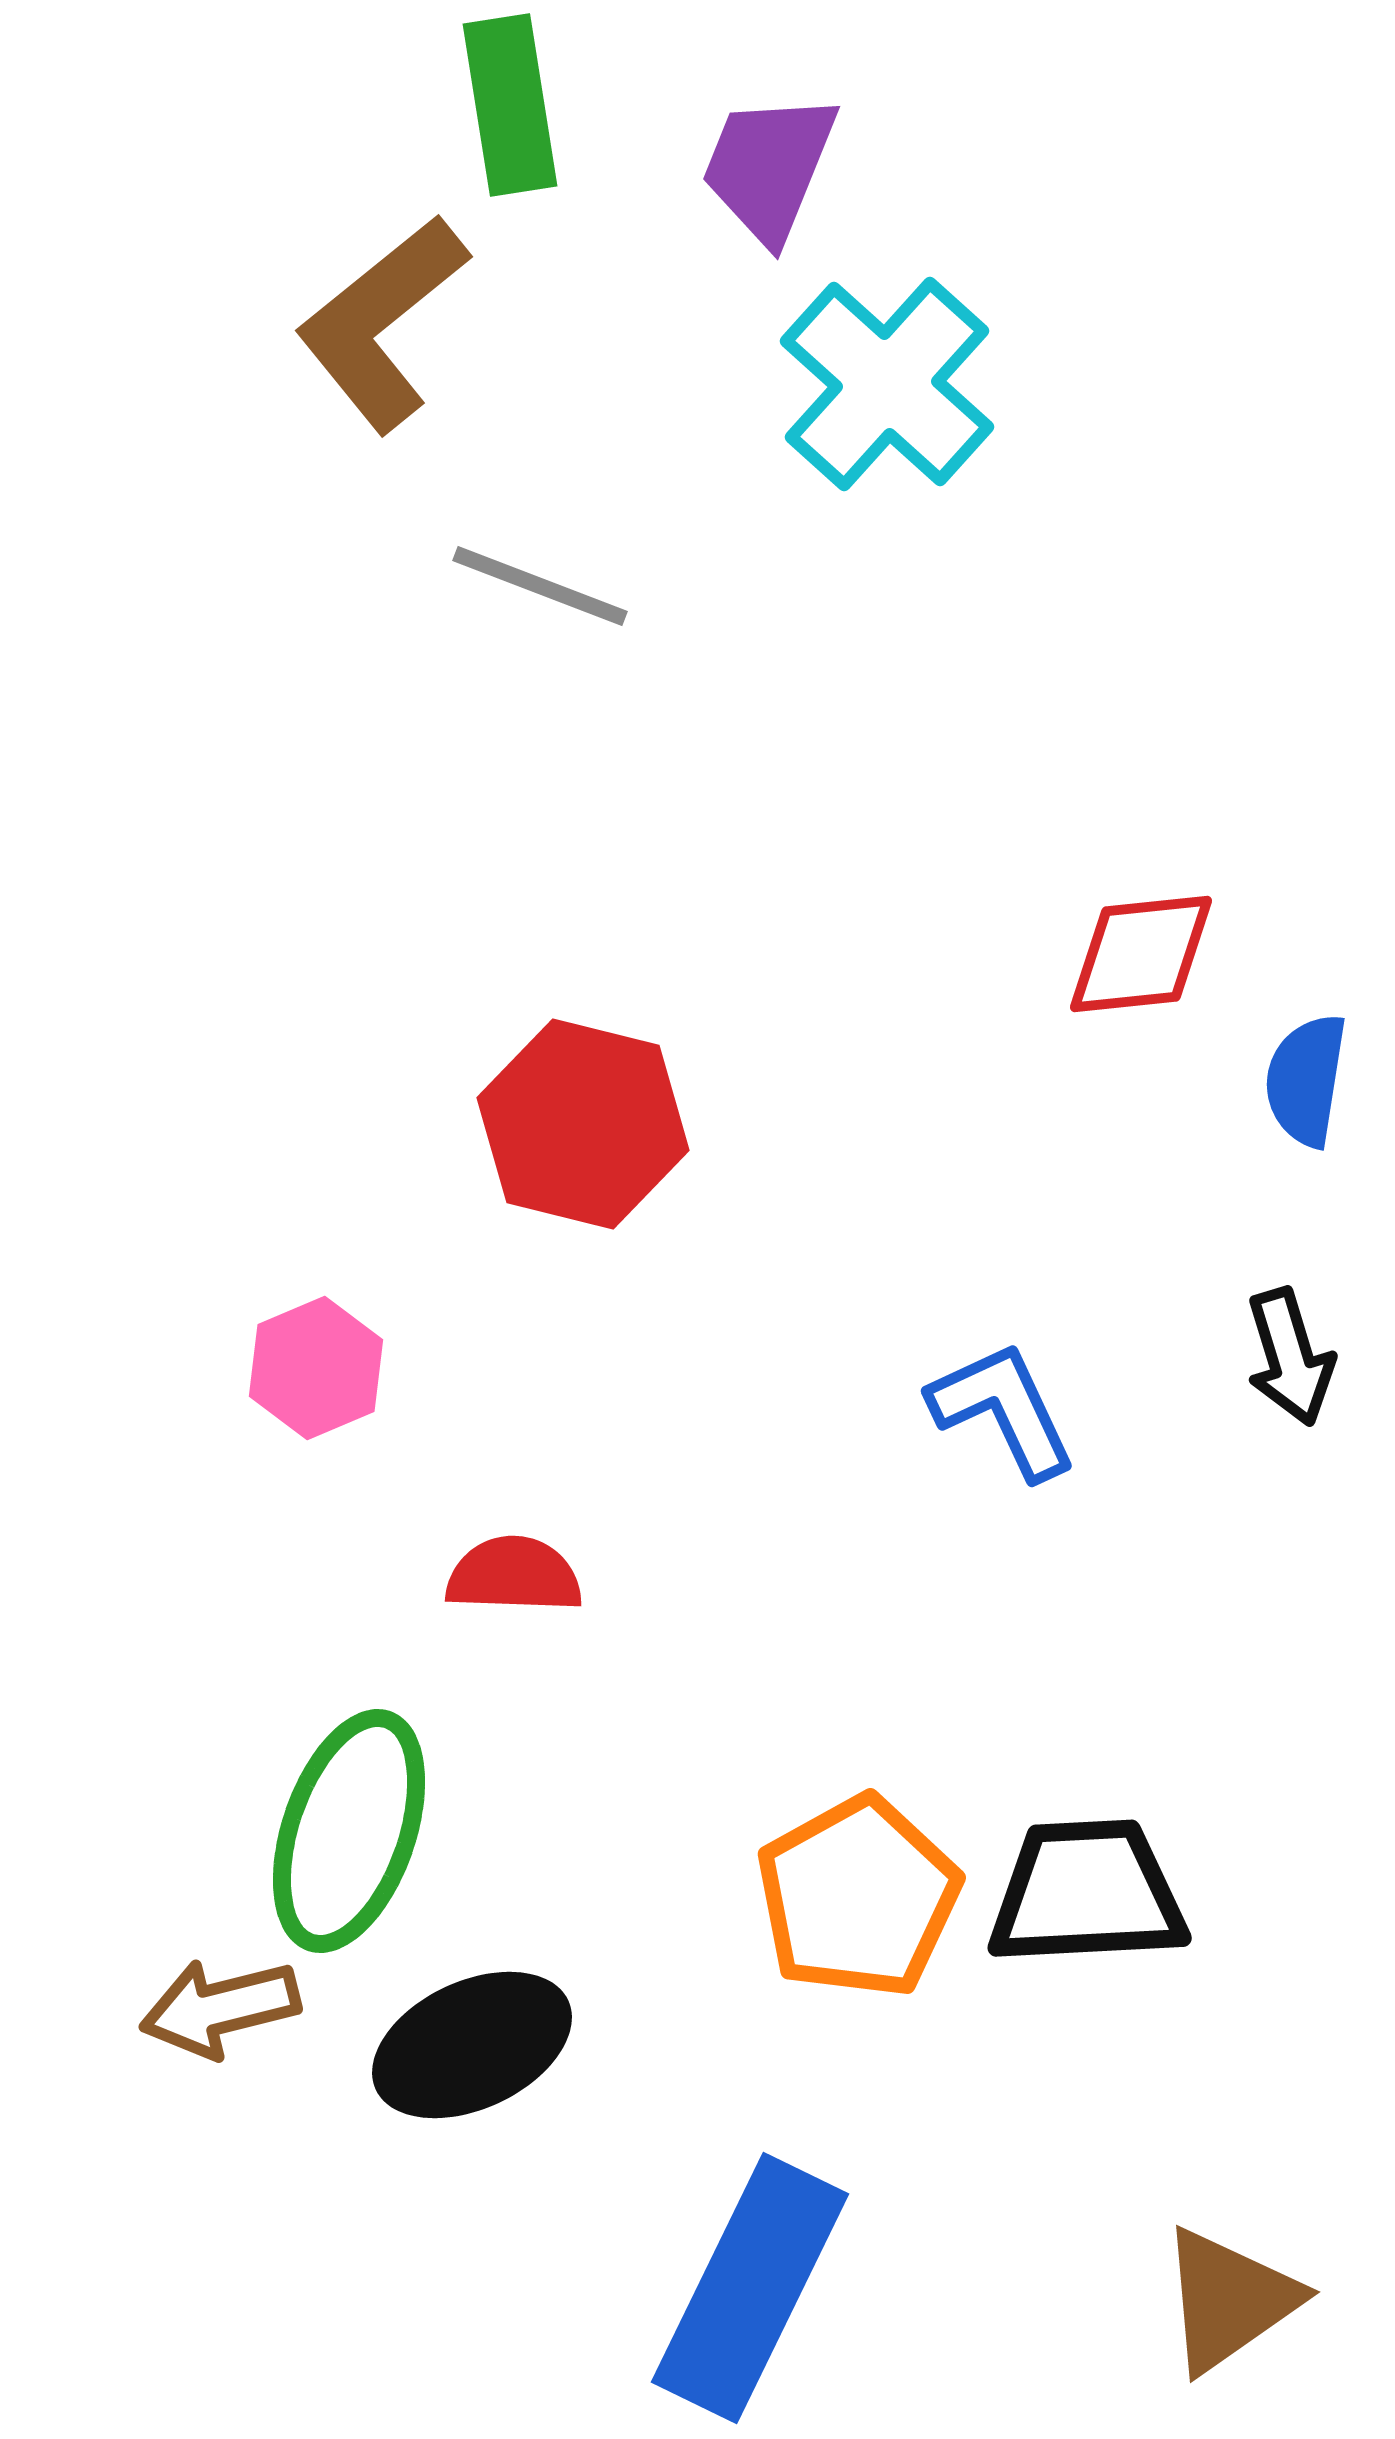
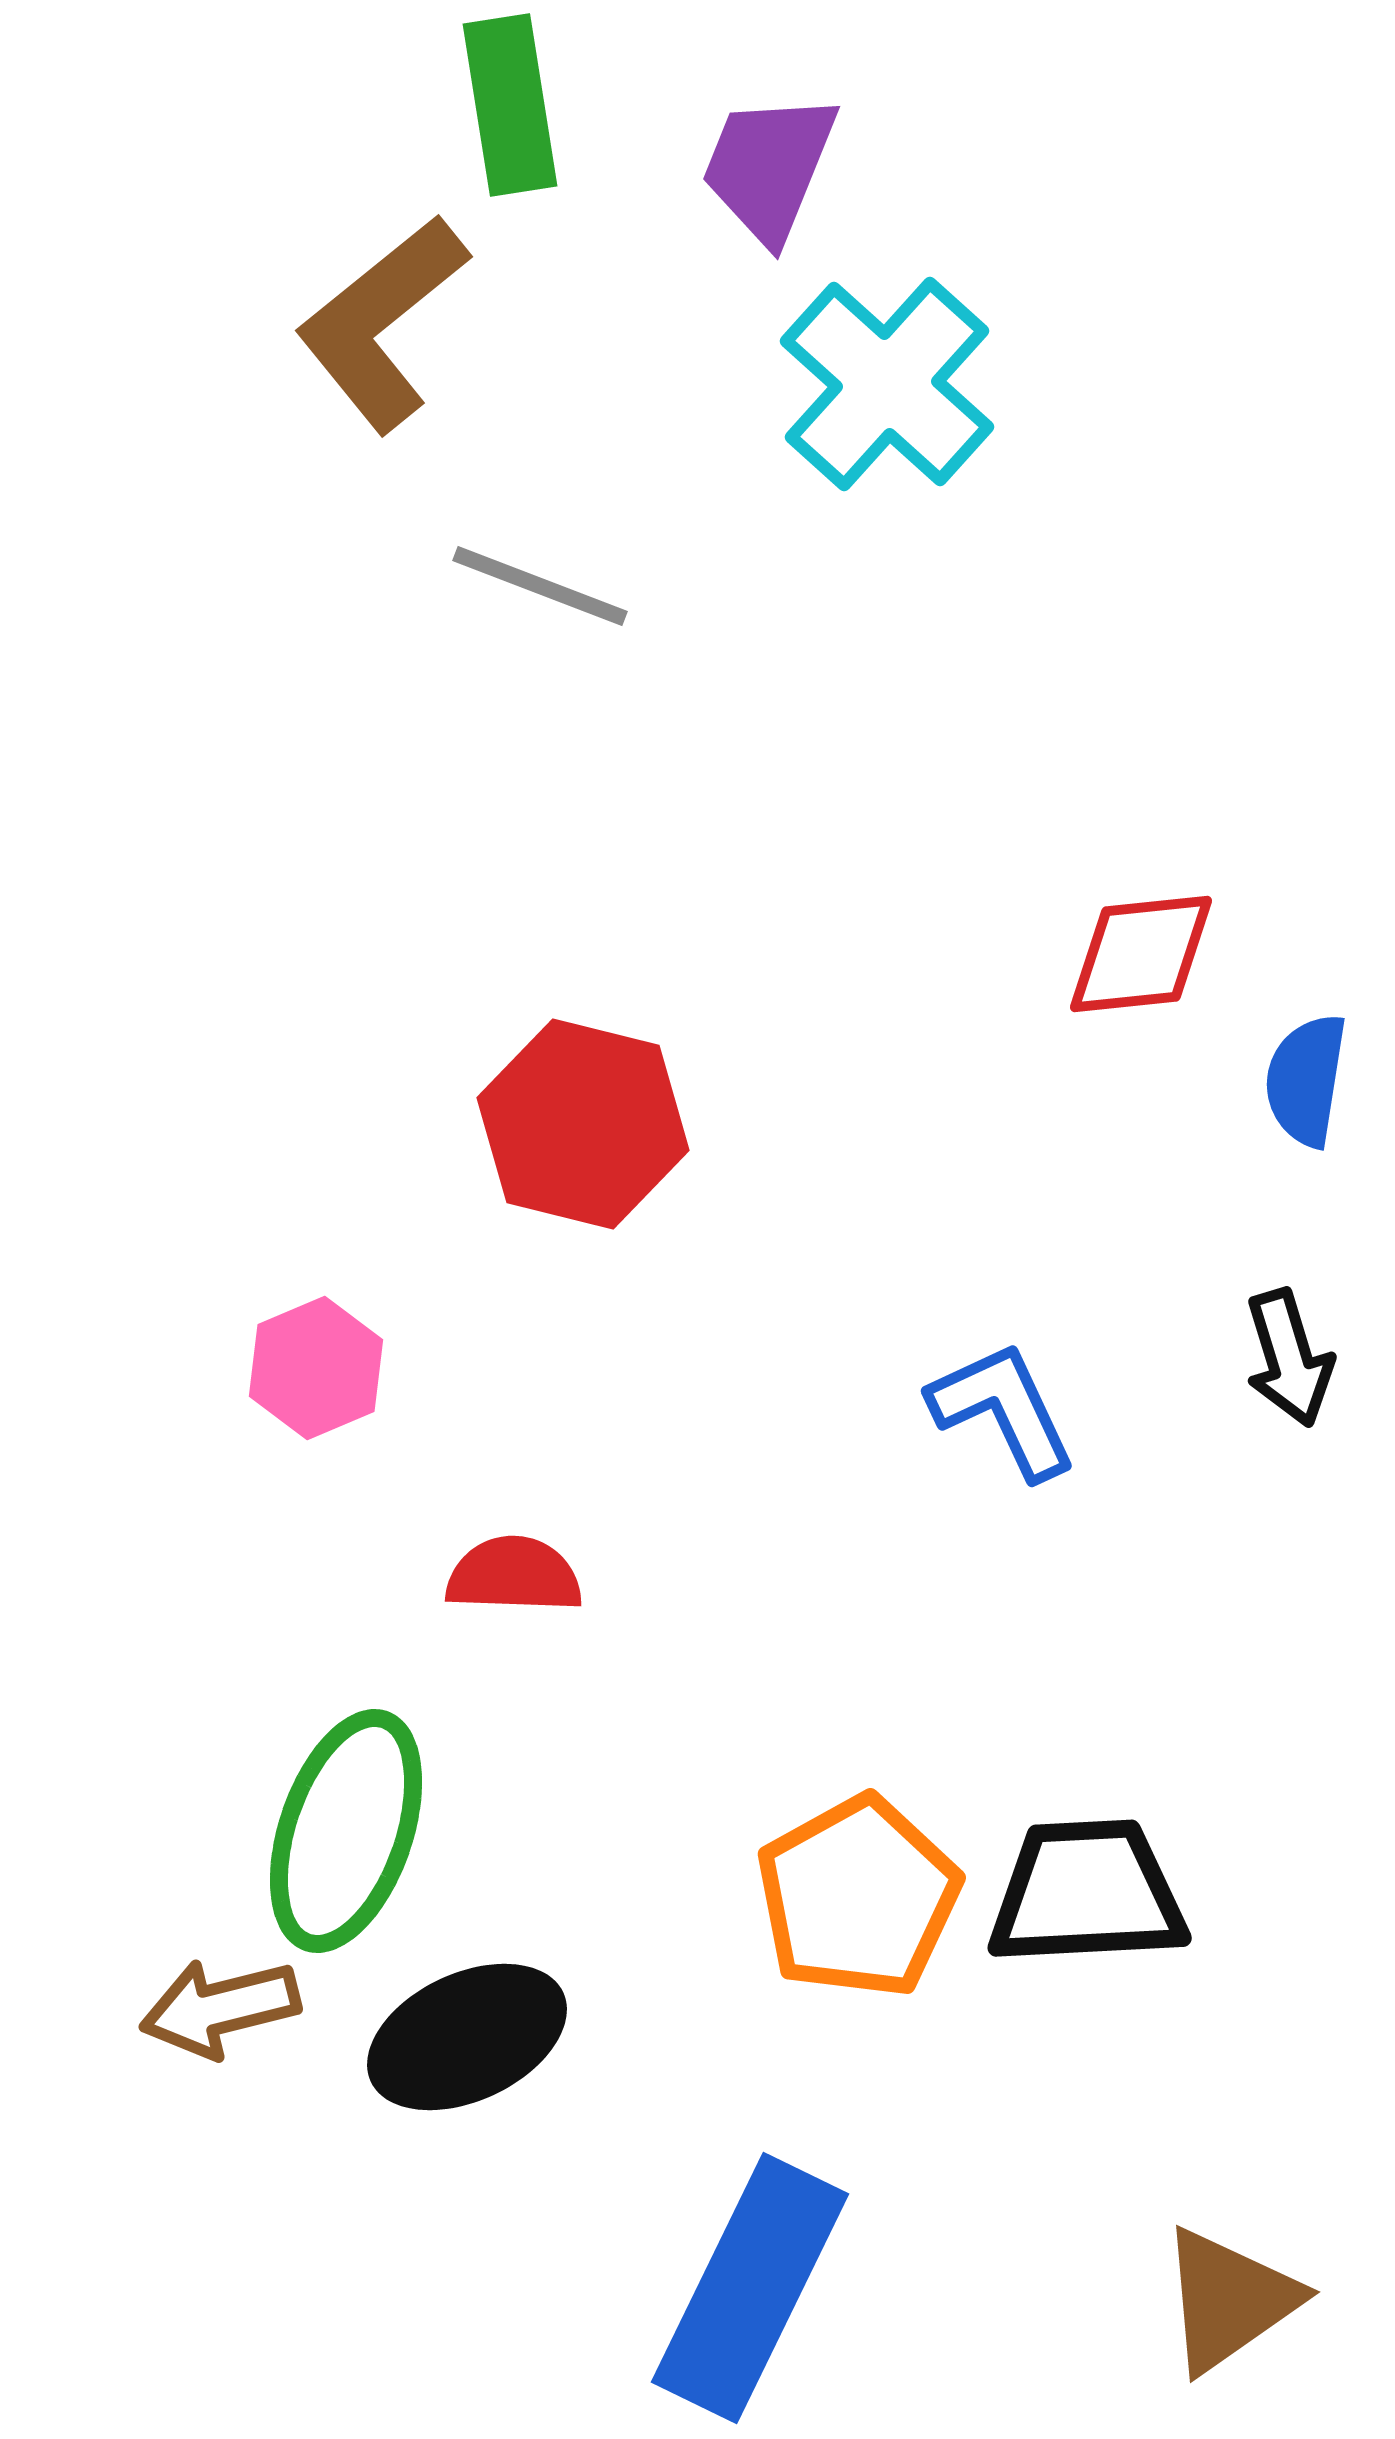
black arrow: moved 1 px left, 1 px down
green ellipse: moved 3 px left
black ellipse: moved 5 px left, 8 px up
